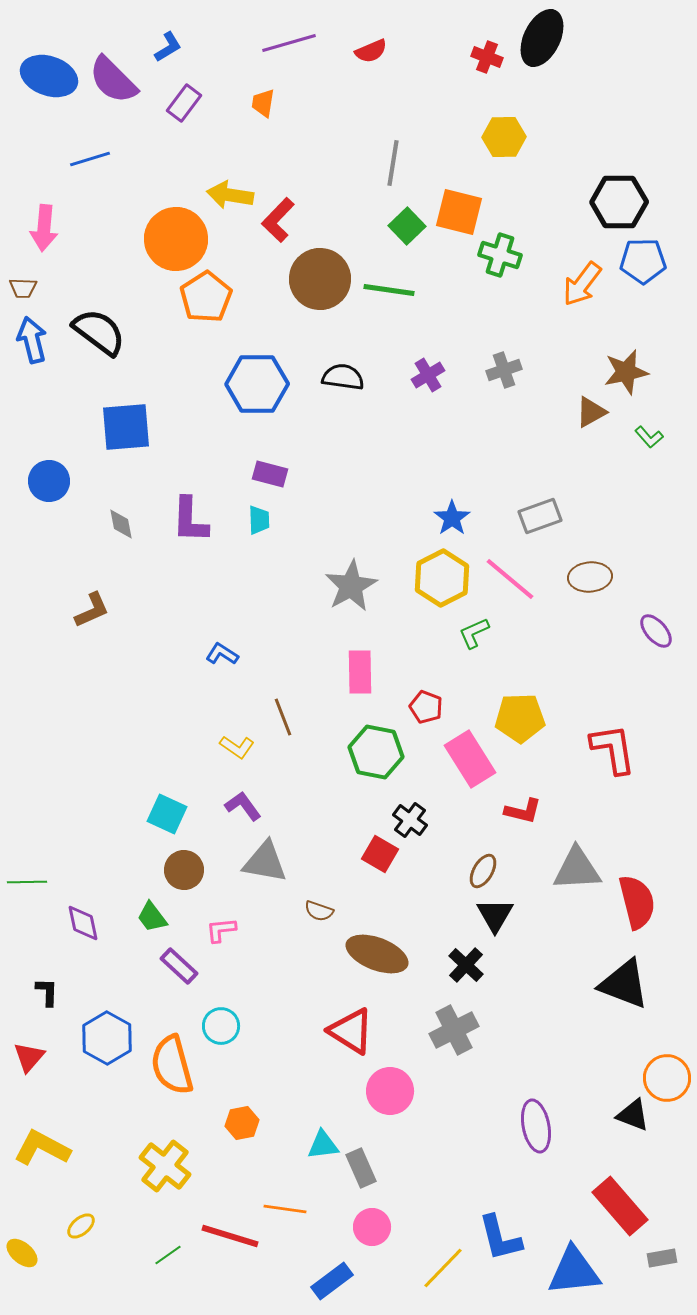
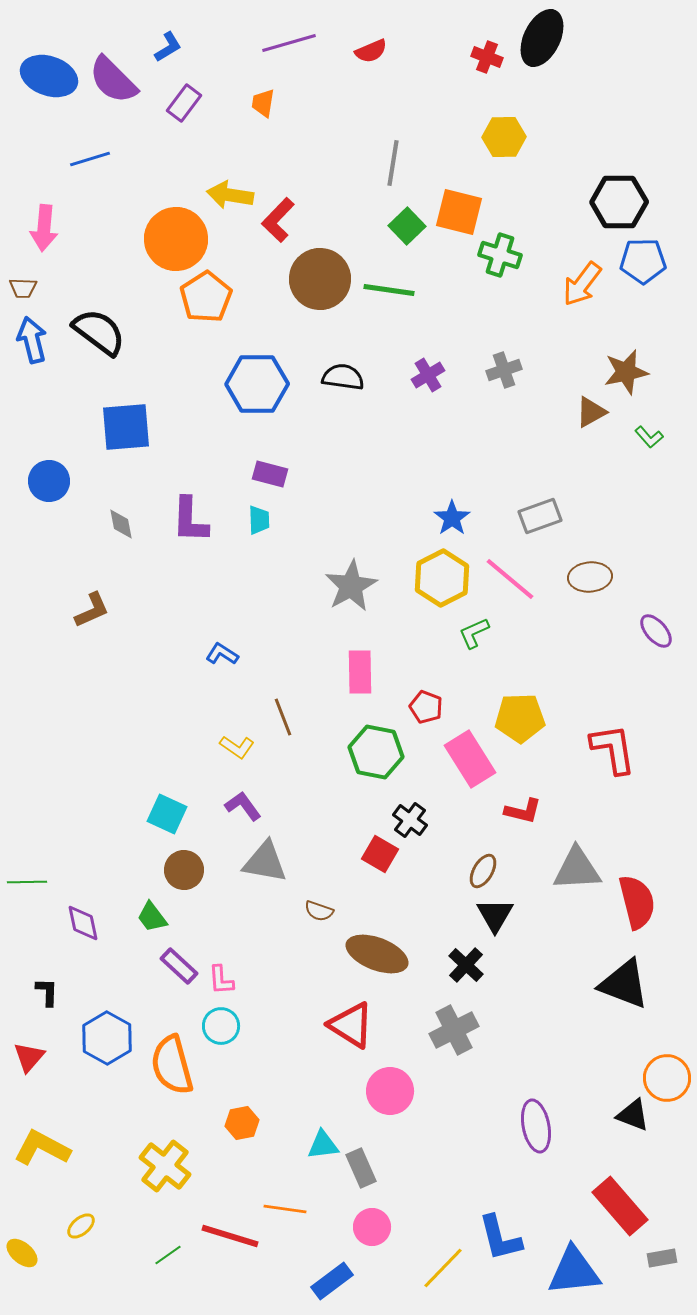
pink L-shape at (221, 930): moved 50 px down; rotated 88 degrees counterclockwise
red triangle at (351, 1031): moved 6 px up
